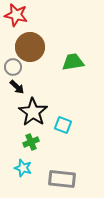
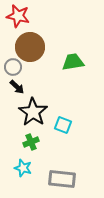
red star: moved 2 px right, 1 px down
